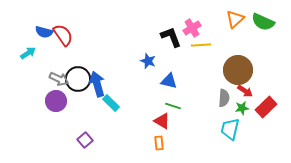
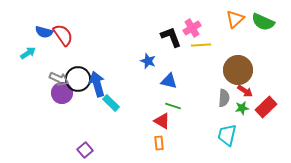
purple circle: moved 6 px right, 8 px up
cyan trapezoid: moved 3 px left, 6 px down
purple square: moved 10 px down
